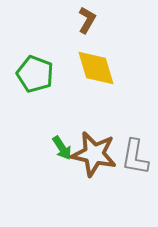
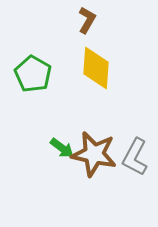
yellow diamond: rotated 21 degrees clockwise
green pentagon: moved 2 px left; rotated 9 degrees clockwise
green arrow: rotated 20 degrees counterclockwise
gray L-shape: rotated 18 degrees clockwise
